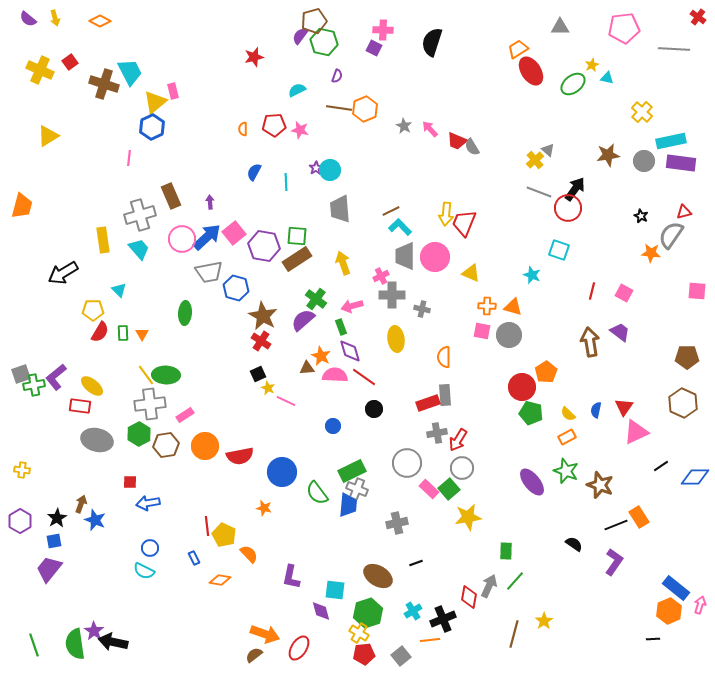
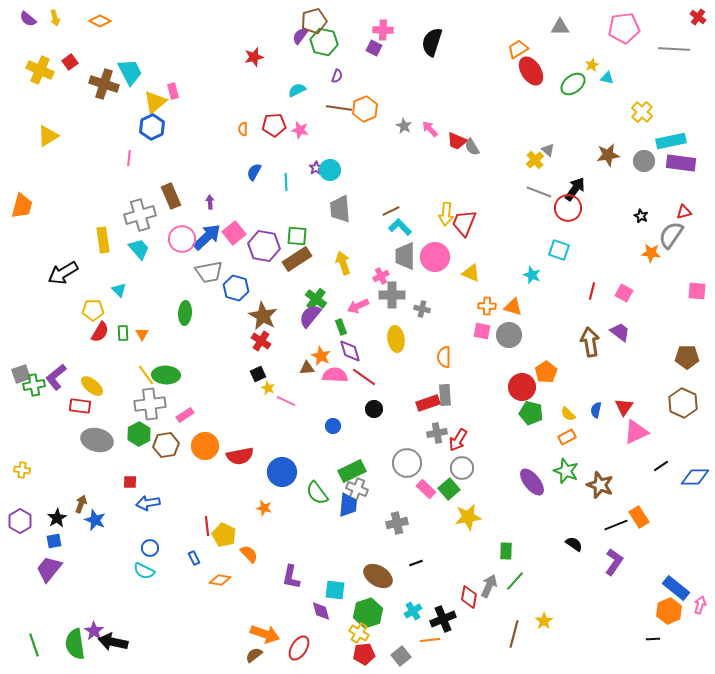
pink arrow at (352, 306): moved 6 px right; rotated 10 degrees counterclockwise
purple semicircle at (303, 320): moved 7 px right, 4 px up; rotated 10 degrees counterclockwise
pink rectangle at (429, 489): moved 3 px left
